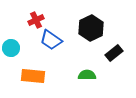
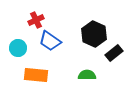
black hexagon: moved 3 px right, 6 px down; rotated 10 degrees counterclockwise
blue trapezoid: moved 1 px left, 1 px down
cyan circle: moved 7 px right
orange rectangle: moved 3 px right, 1 px up
